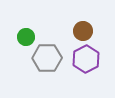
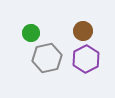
green circle: moved 5 px right, 4 px up
gray hexagon: rotated 12 degrees counterclockwise
